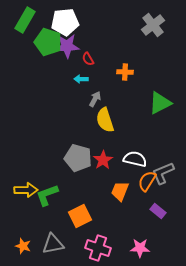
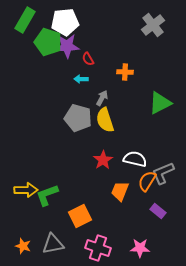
gray arrow: moved 7 px right, 1 px up
gray pentagon: moved 40 px up
